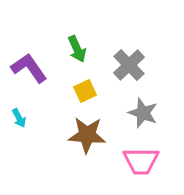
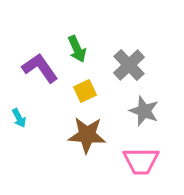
purple L-shape: moved 11 px right
gray star: moved 1 px right, 2 px up
